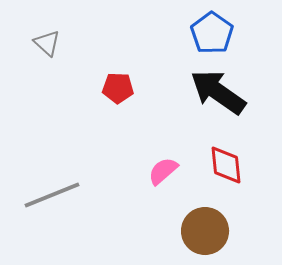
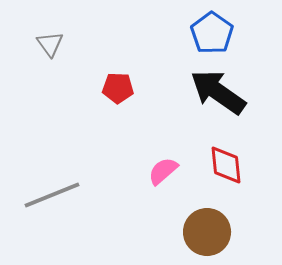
gray triangle: moved 3 px right, 1 px down; rotated 12 degrees clockwise
brown circle: moved 2 px right, 1 px down
